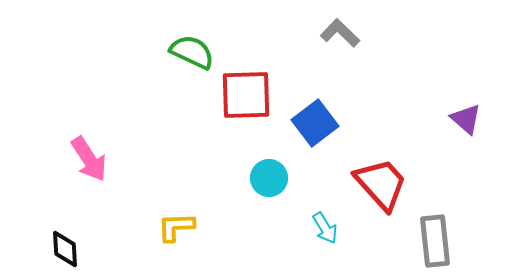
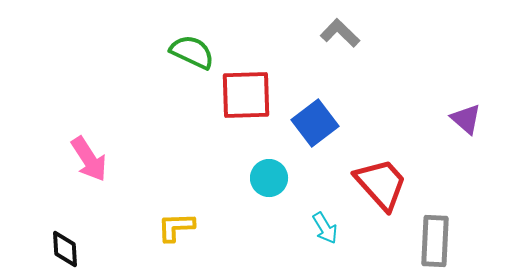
gray rectangle: rotated 9 degrees clockwise
